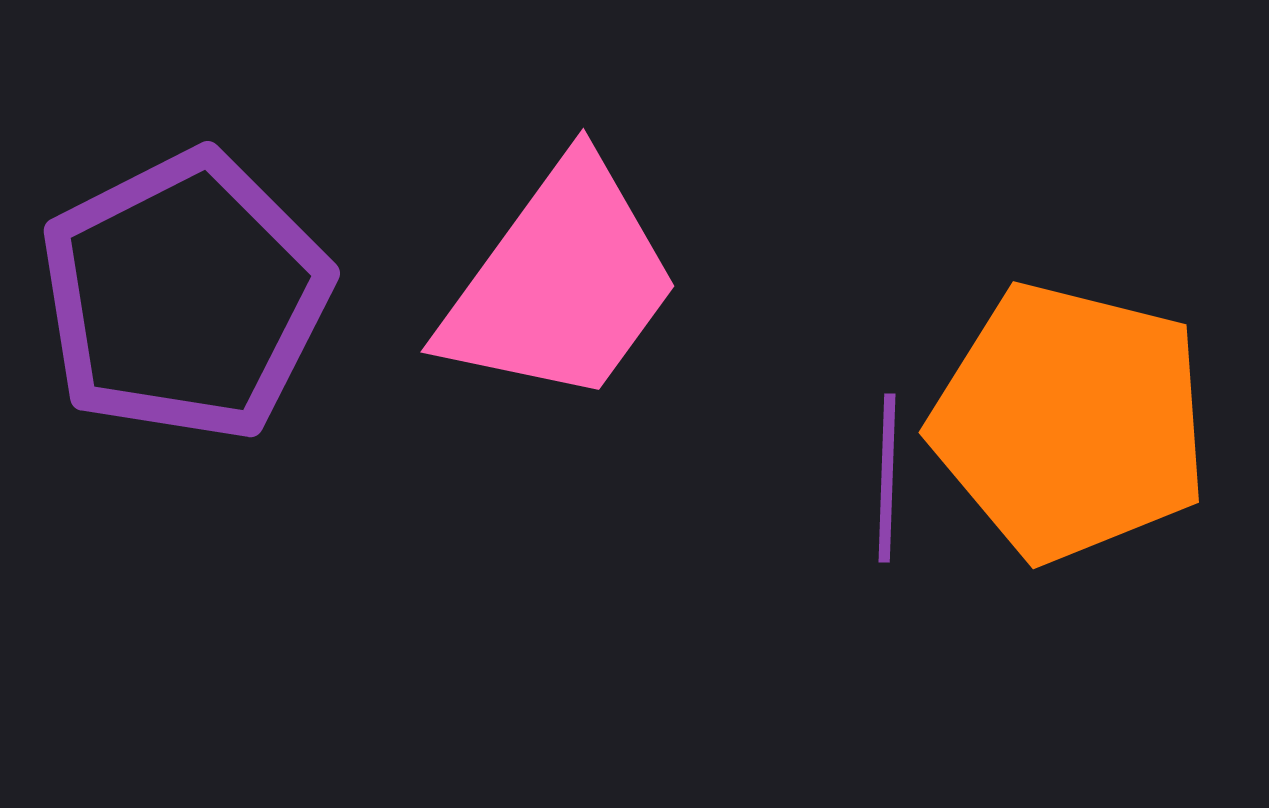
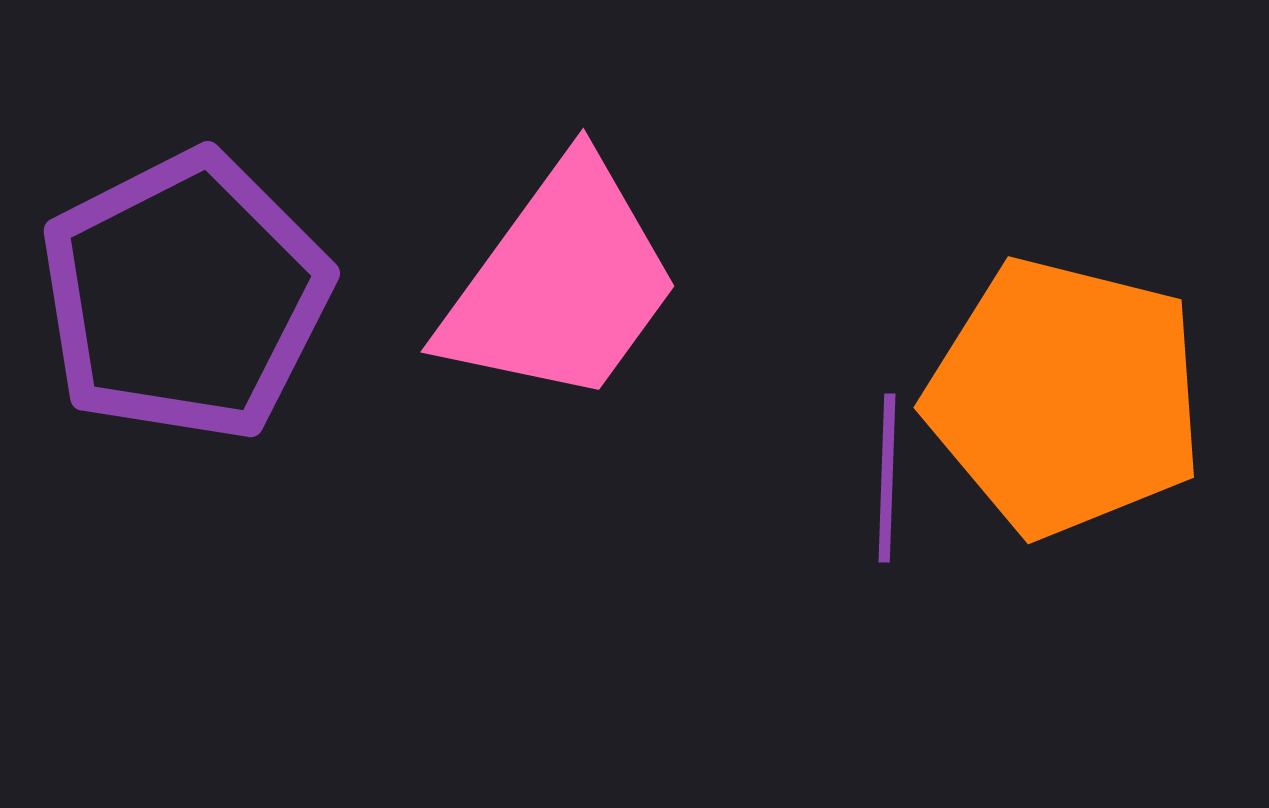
orange pentagon: moved 5 px left, 25 px up
